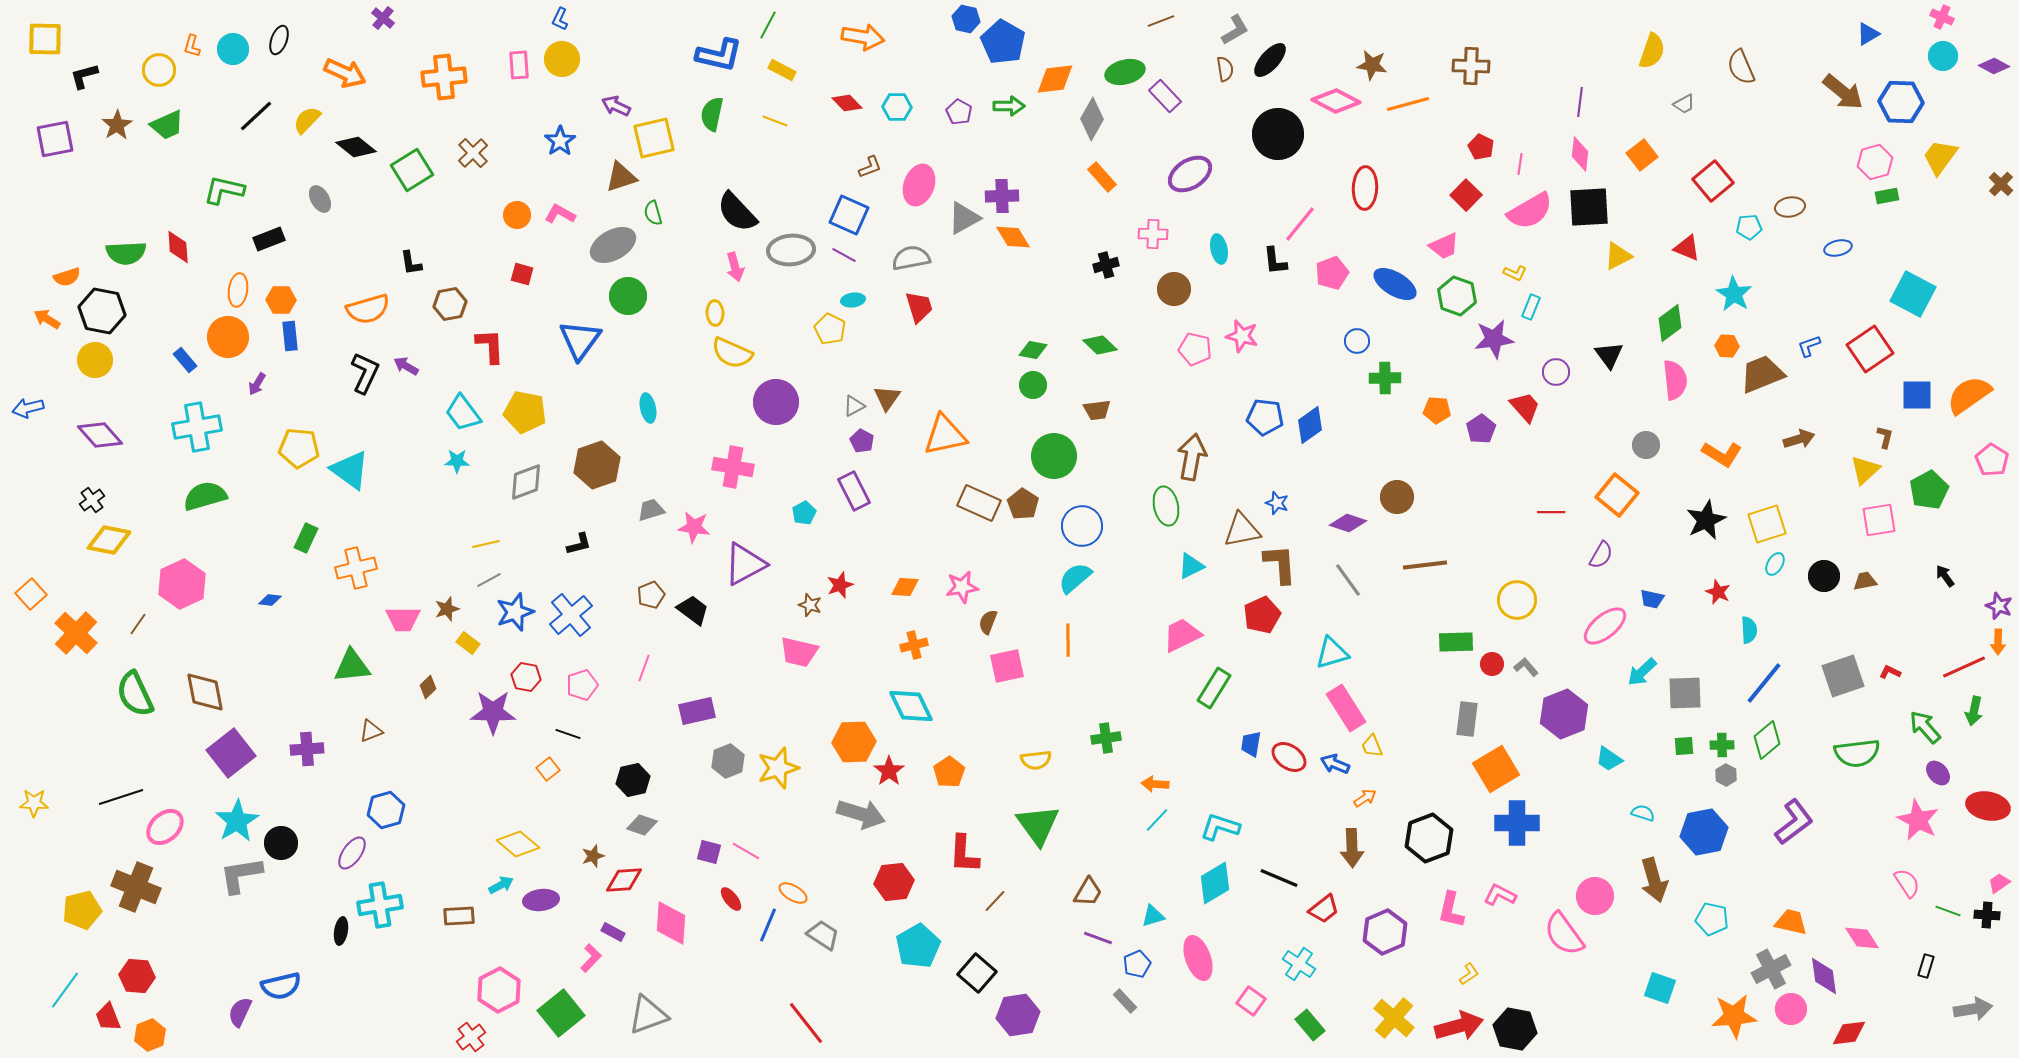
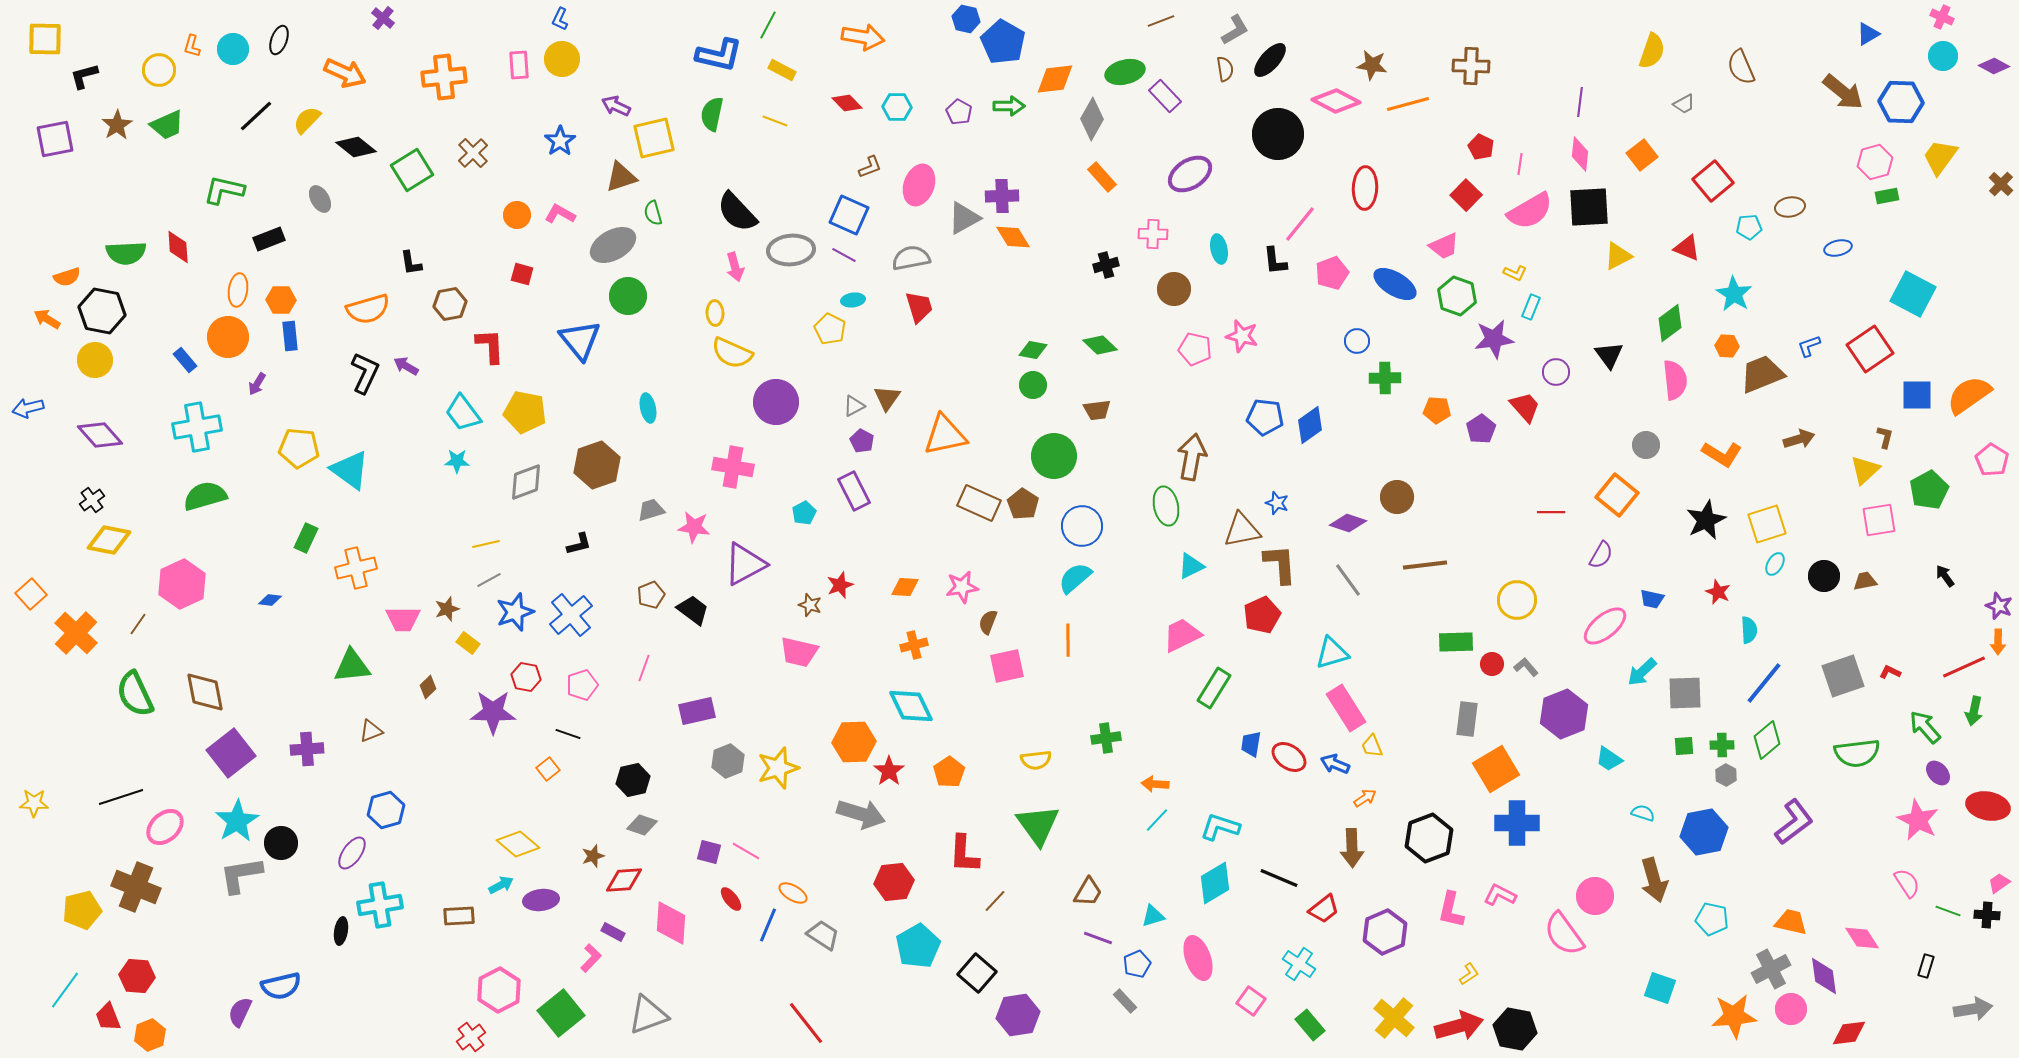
blue triangle at (580, 340): rotated 15 degrees counterclockwise
